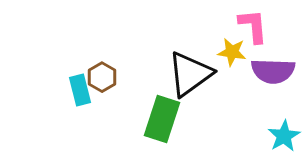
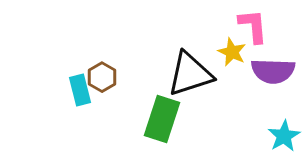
yellow star: rotated 16 degrees clockwise
black triangle: rotated 18 degrees clockwise
